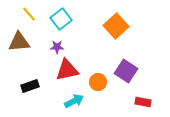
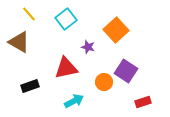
cyan square: moved 5 px right
orange square: moved 4 px down
brown triangle: rotated 35 degrees clockwise
purple star: moved 31 px right; rotated 16 degrees clockwise
red triangle: moved 1 px left, 2 px up
orange circle: moved 6 px right
red rectangle: rotated 28 degrees counterclockwise
